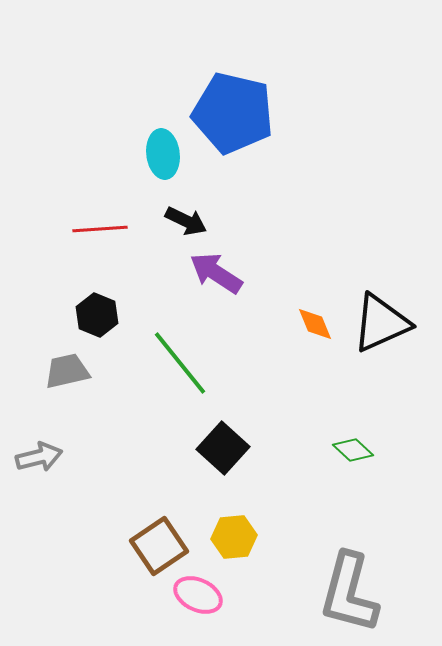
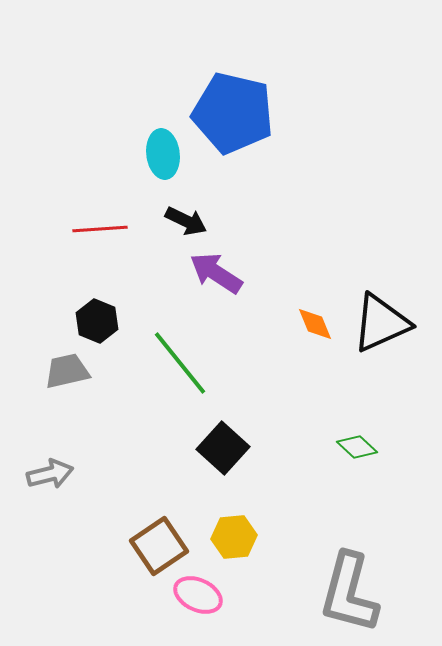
black hexagon: moved 6 px down
green diamond: moved 4 px right, 3 px up
gray arrow: moved 11 px right, 17 px down
